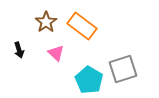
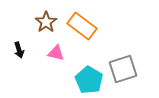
pink triangle: rotated 30 degrees counterclockwise
